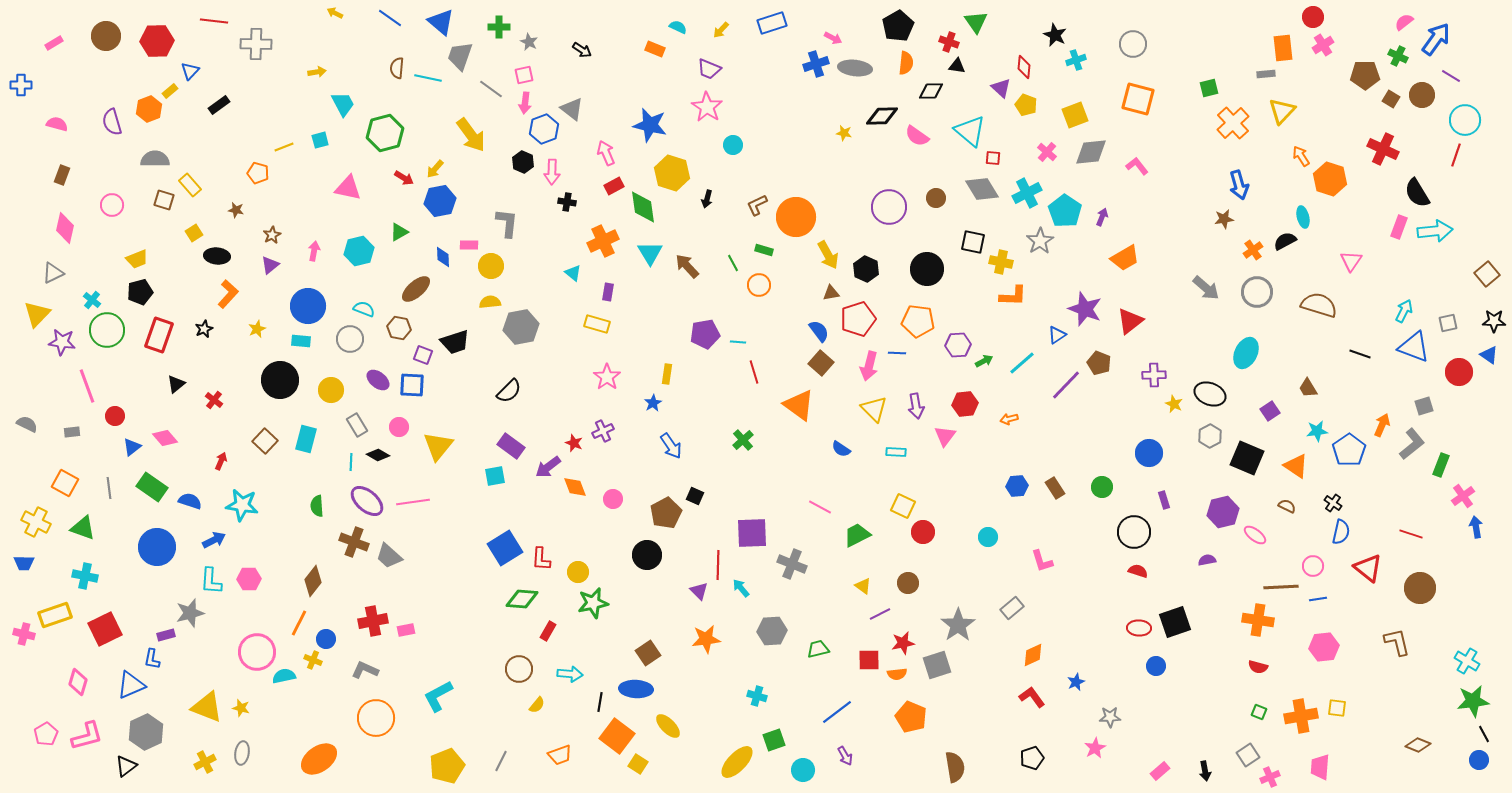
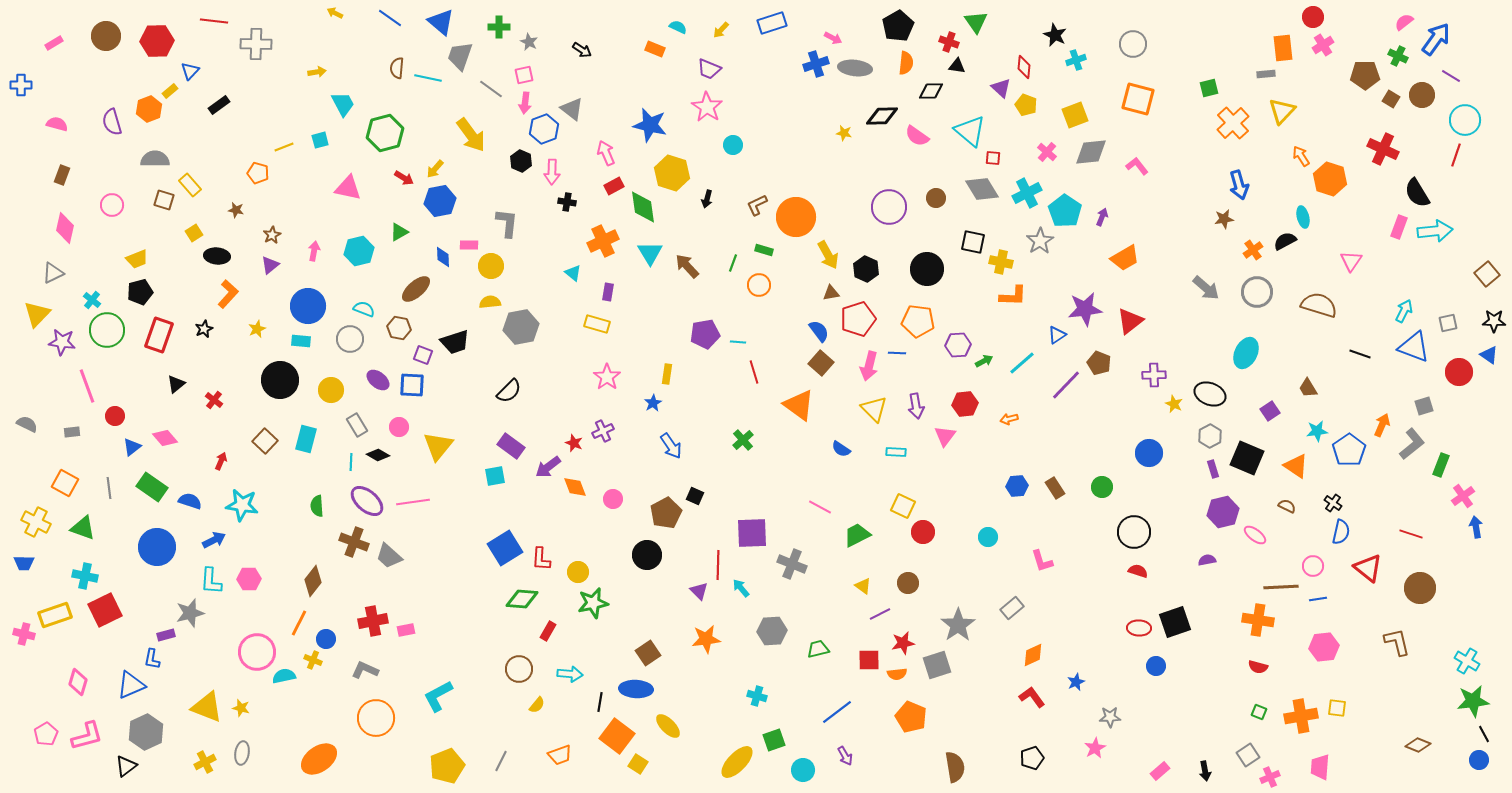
black hexagon at (523, 162): moved 2 px left, 1 px up
green line at (733, 263): rotated 48 degrees clockwise
purple star at (1085, 309): rotated 28 degrees counterclockwise
purple rectangle at (1164, 500): moved 49 px right, 31 px up
red square at (105, 629): moved 19 px up
